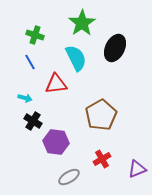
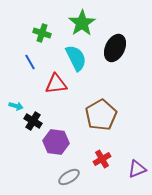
green cross: moved 7 px right, 2 px up
cyan arrow: moved 9 px left, 8 px down
